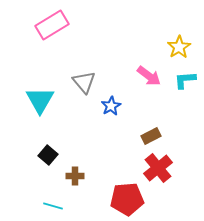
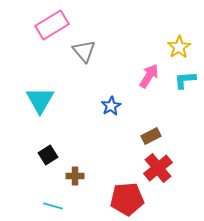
pink arrow: rotated 95 degrees counterclockwise
gray triangle: moved 31 px up
black square: rotated 18 degrees clockwise
